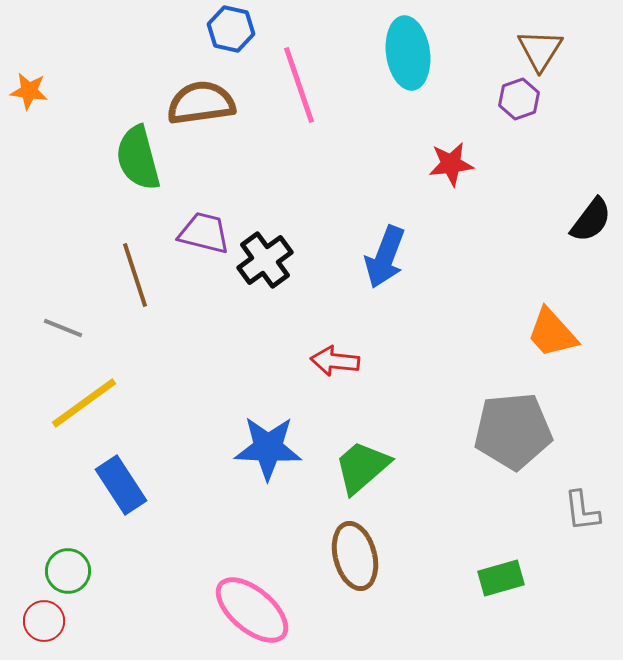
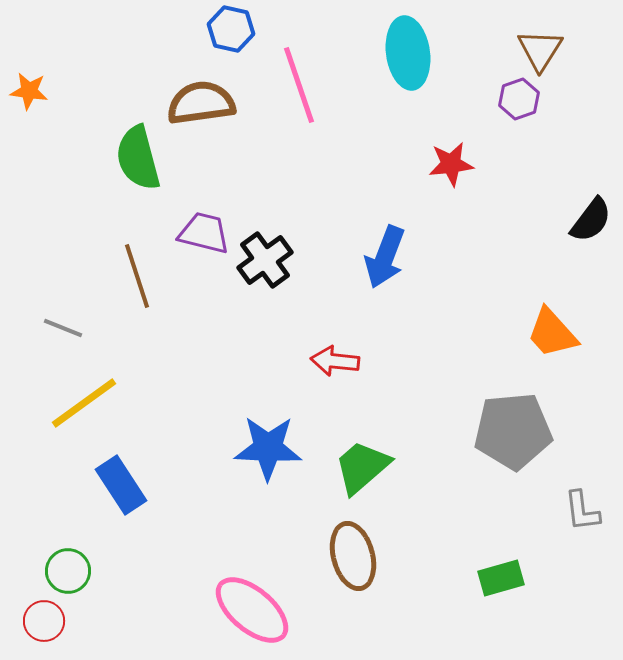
brown line: moved 2 px right, 1 px down
brown ellipse: moved 2 px left
